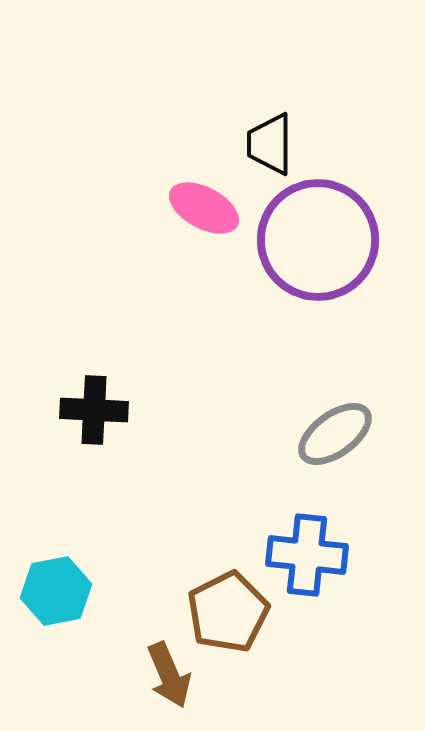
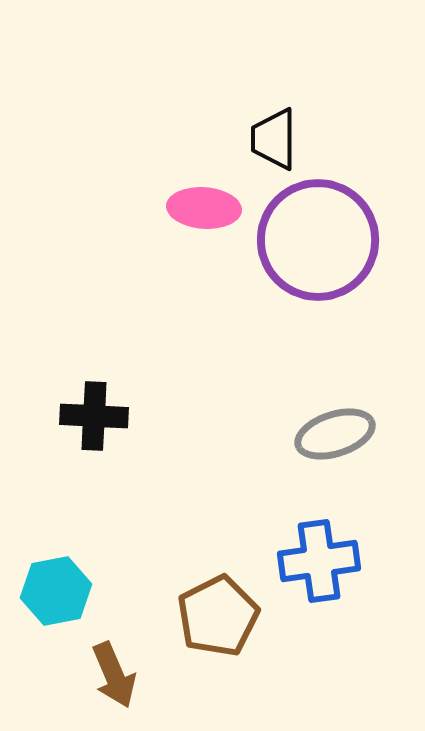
black trapezoid: moved 4 px right, 5 px up
pink ellipse: rotated 24 degrees counterclockwise
black cross: moved 6 px down
gray ellipse: rotated 18 degrees clockwise
blue cross: moved 12 px right, 6 px down; rotated 14 degrees counterclockwise
brown pentagon: moved 10 px left, 4 px down
brown arrow: moved 55 px left
